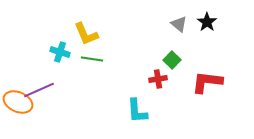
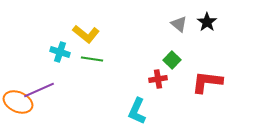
yellow L-shape: rotated 28 degrees counterclockwise
cyan L-shape: rotated 28 degrees clockwise
